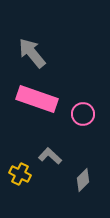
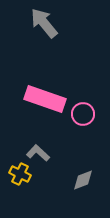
gray arrow: moved 12 px right, 30 px up
pink rectangle: moved 8 px right
gray L-shape: moved 12 px left, 3 px up
gray diamond: rotated 25 degrees clockwise
